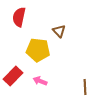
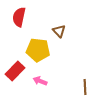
red rectangle: moved 2 px right, 5 px up
